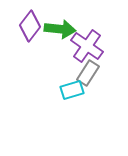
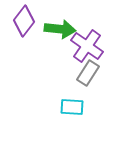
purple diamond: moved 6 px left, 5 px up
cyan rectangle: moved 17 px down; rotated 20 degrees clockwise
